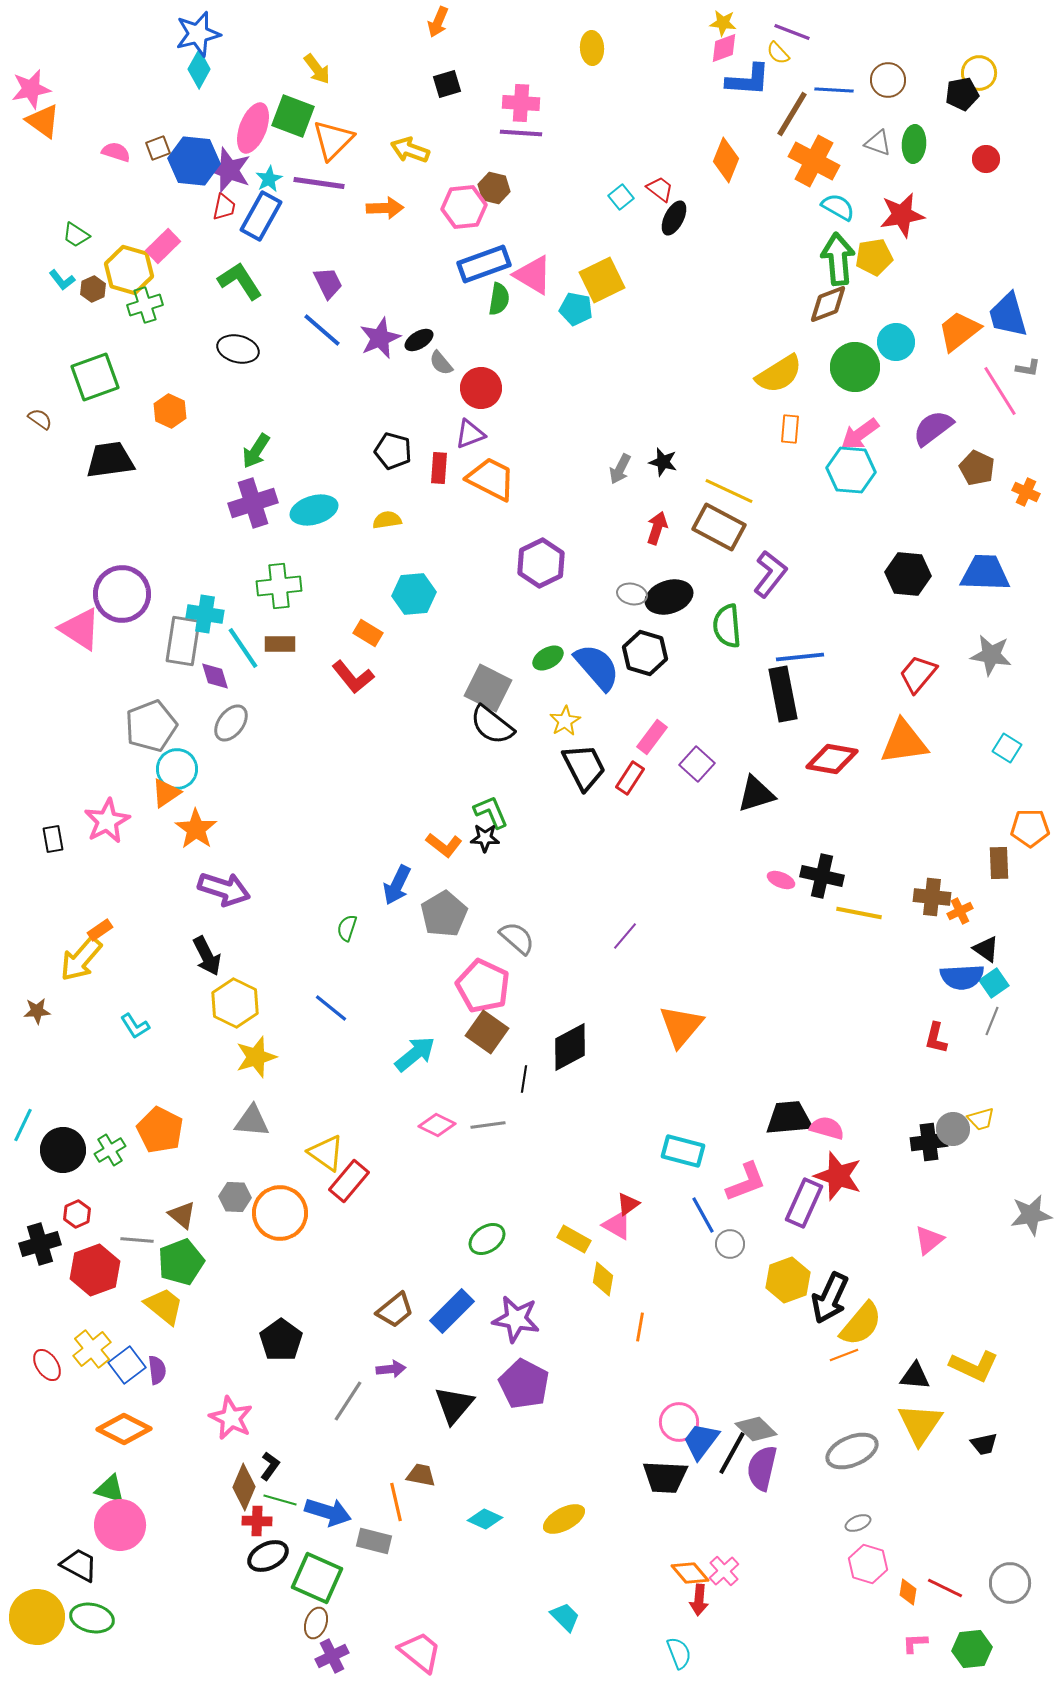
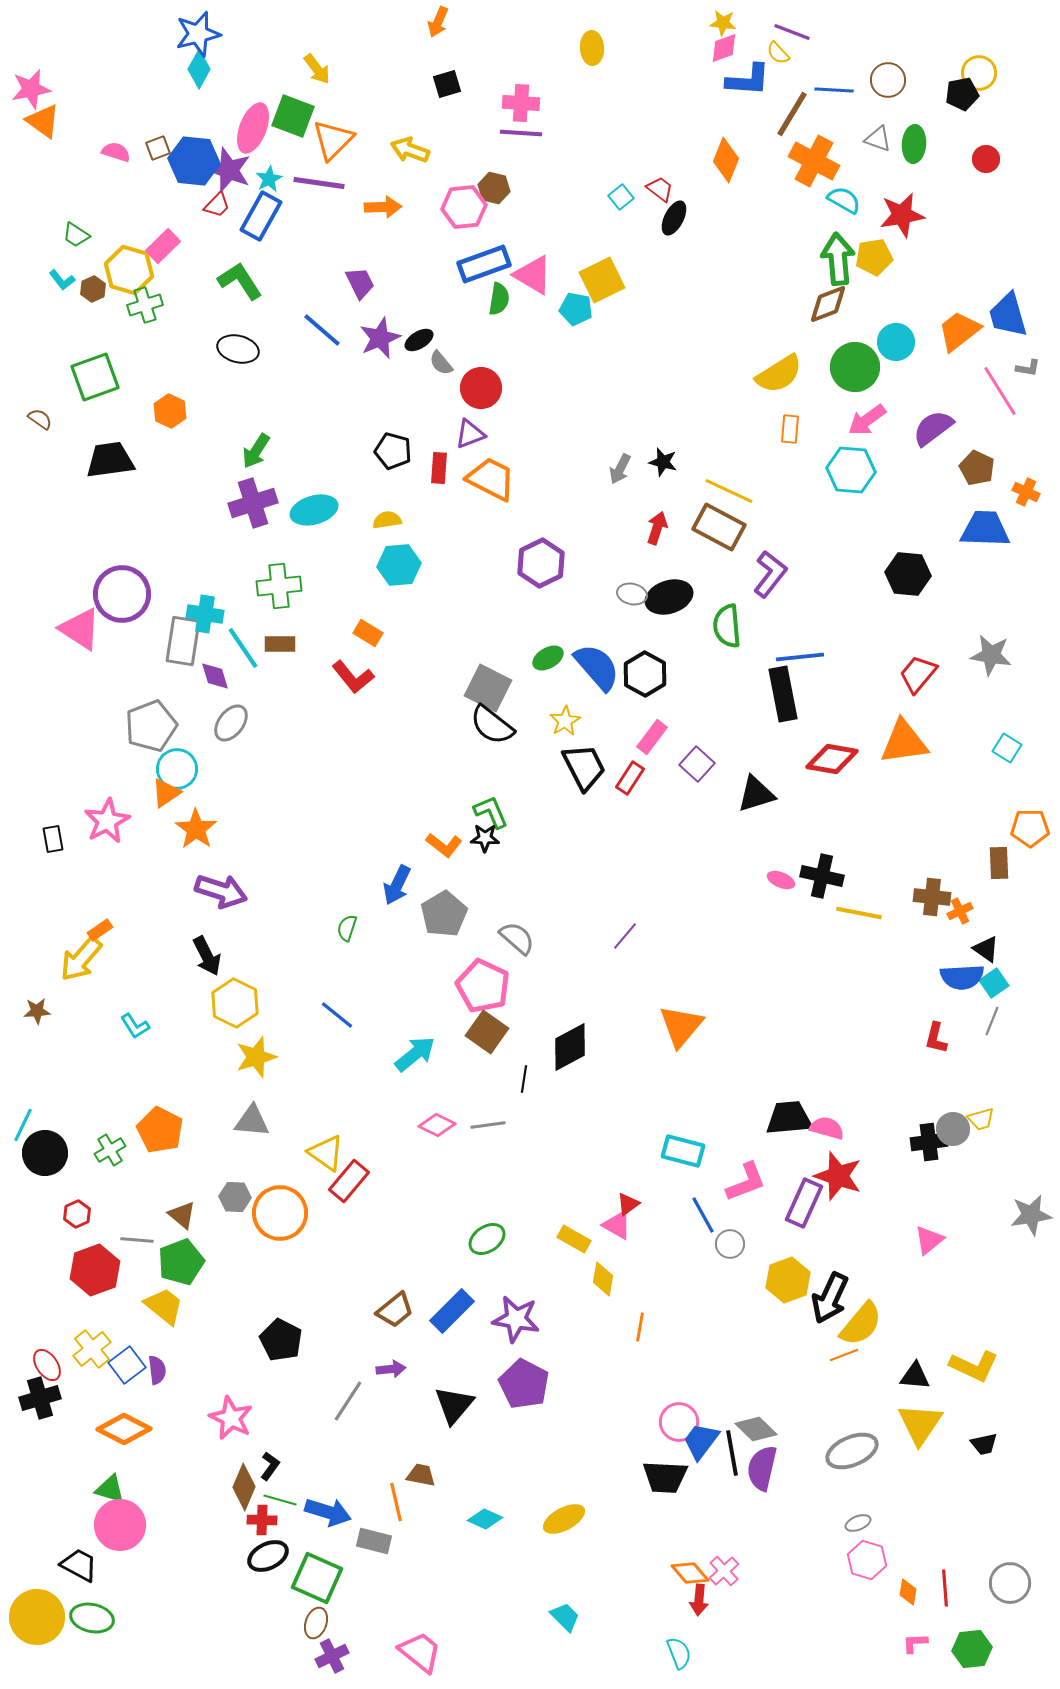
gray triangle at (878, 143): moved 4 px up
red trapezoid at (224, 207): moved 7 px left, 2 px up; rotated 32 degrees clockwise
cyan semicircle at (838, 207): moved 6 px right, 7 px up
orange arrow at (385, 208): moved 2 px left, 1 px up
purple trapezoid at (328, 283): moved 32 px right
pink arrow at (860, 434): moved 7 px right, 14 px up
blue trapezoid at (985, 573): moved 44 px up
cyan hexagon at (414, 594): moved 15 px left, 29 px up
black hexagon at (645, 653): moved 21 px down; rotated 12 degrees clockwise
purple arrow at (224, 889): moved 3 px left, 2 px down
blue line at (331, 1008): moved 6 px right, 7 px down
black circle at (63, 1150): moved 18 px left, 3 px down
black cross at (40, 1244): moved 154 px down
black pentagon at (281, 1340): rotated 9 degrees counterclockwise
black line at (732, 1453): rotated 39 degrees counterclockwise
red cross at (257, 1521): moved 5 px right, 1 px up
pink hexagon at (868, 1564): moved 1 px left, 4 px up
red line at (945, 1588): rotated 60 degrees clockwise
